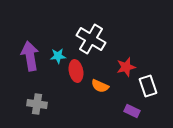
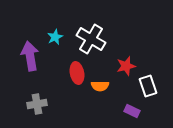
cyan star: moved 3 px left, 19 px up; rotated 21 degrees counterclockwise
red star: moved 1 px up
red ellipse: moved 1 px right, 2 px down
orange semicircle: rotated 24 degrees counterclockwise
gray cross: rotated 18 degrees counterclockwise
